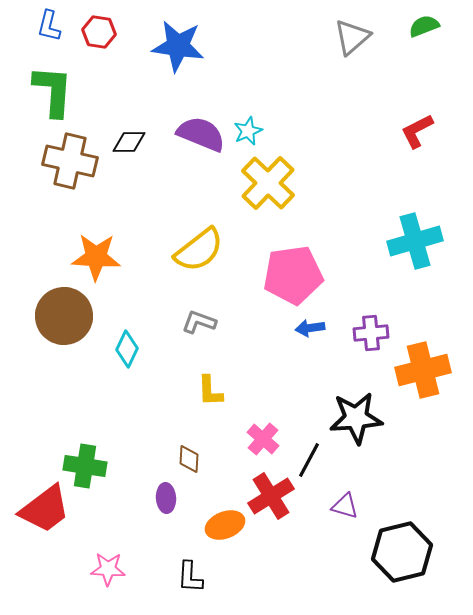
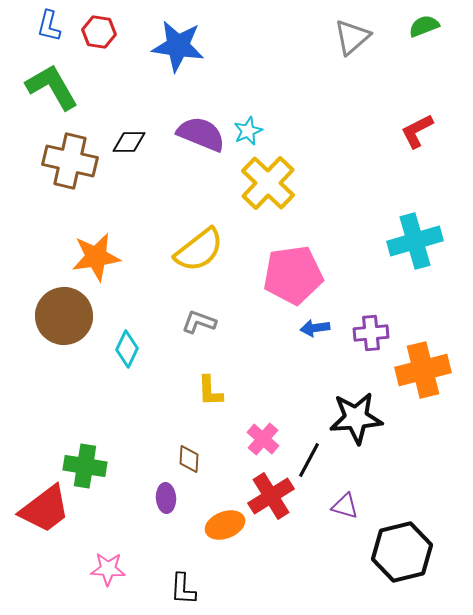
green L-shape: moved 1 px left, 4 px up; rotated 34 degrees counterclockwise
orange star: rotated 12 degrees counterclockwise
blue arrow: moved 5 px right
black L-shape: moved 7 px left, 12 px down
